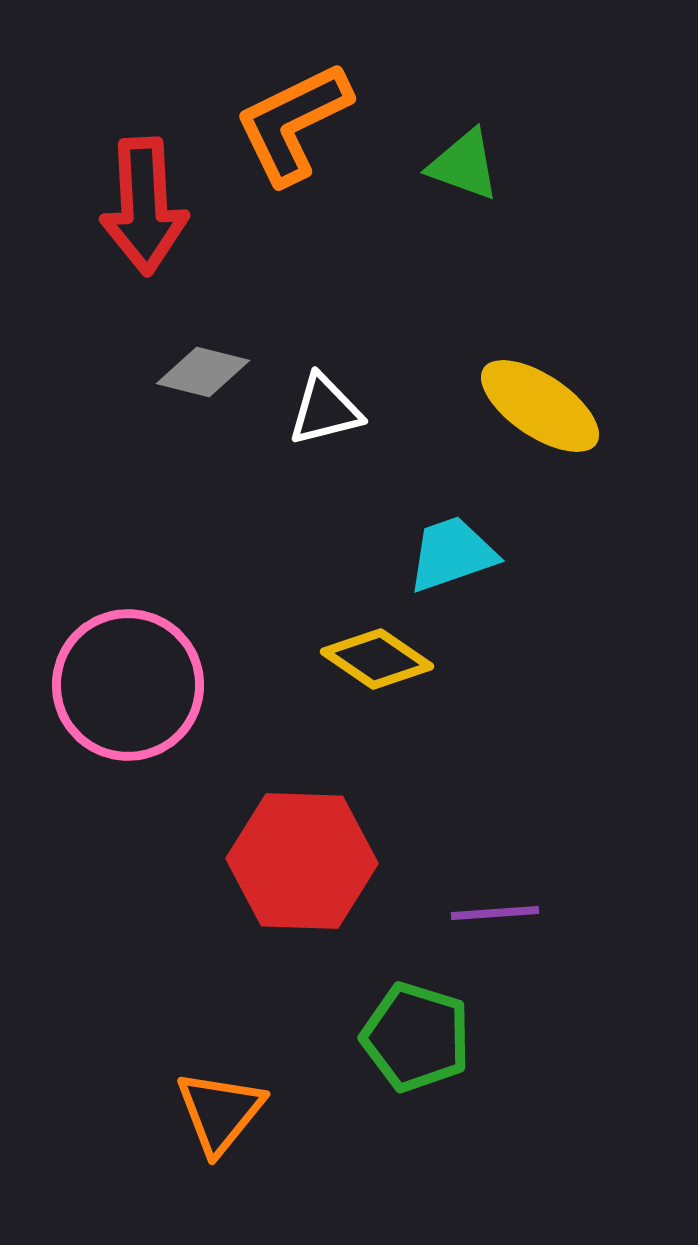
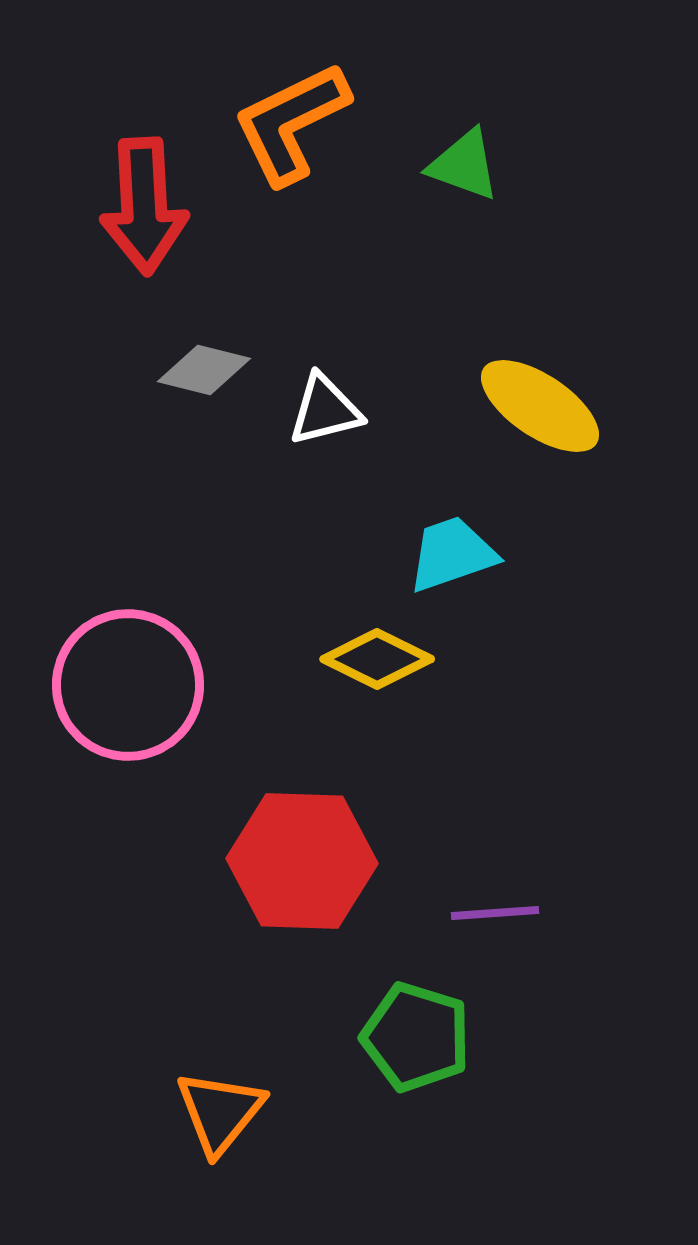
orange L-shape: moved 2 px left
gray diamond: moved 1 px right, 2 px up
yellow diamond: rotated 8 degrees counterclockwise
